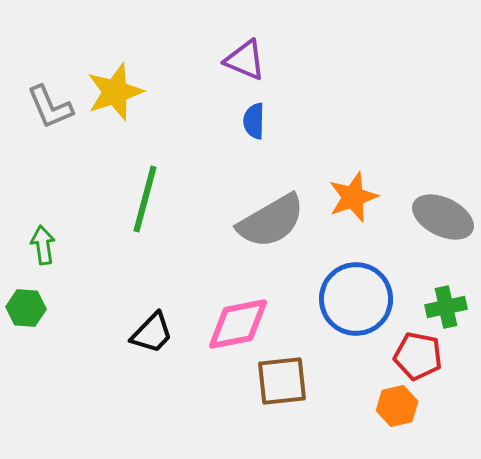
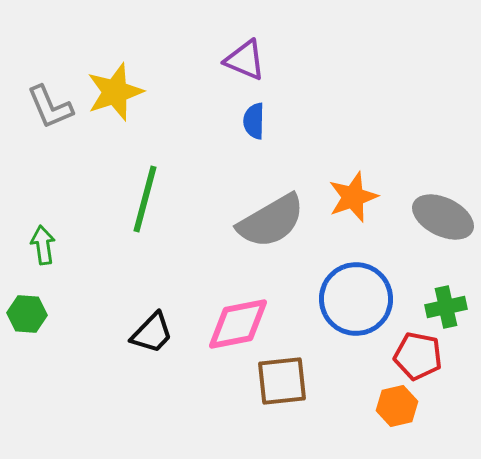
green hexagon: moved 1 px right, 6 px down
